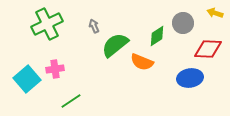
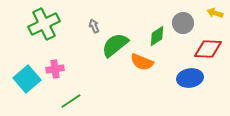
green cross: moved 3 px left
